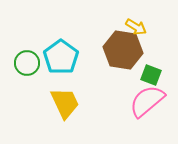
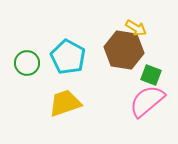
yellow arrow: moved 1 px down
brown hexagon: moved 1 px right
cyan pentagon: moved 7 px right; rotated 8 degrees counterclockwise
yellow trapezoid: rotated 84 degrees counterclockwise
